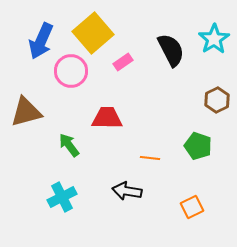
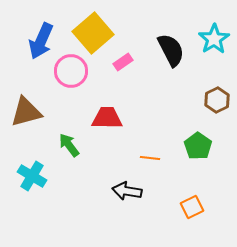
green pentagon: rotated 16 degrees clockwise
cyan cross: moved 30 px left, 21 px up; rotated 32 degrees counterclockwise
